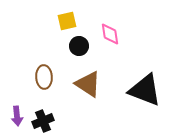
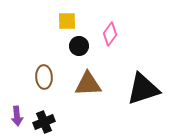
yellow square: rotated 12 degrees clockwise
pink diamond: rotated 45 degrees clockwise
brown triangle: rotated 36 degrees counterclockwise
black triangle: moved 2 px left, 1 px up; rotated 39 degrees counterclockwise
black cross: moved 1 px right, 1 px down
